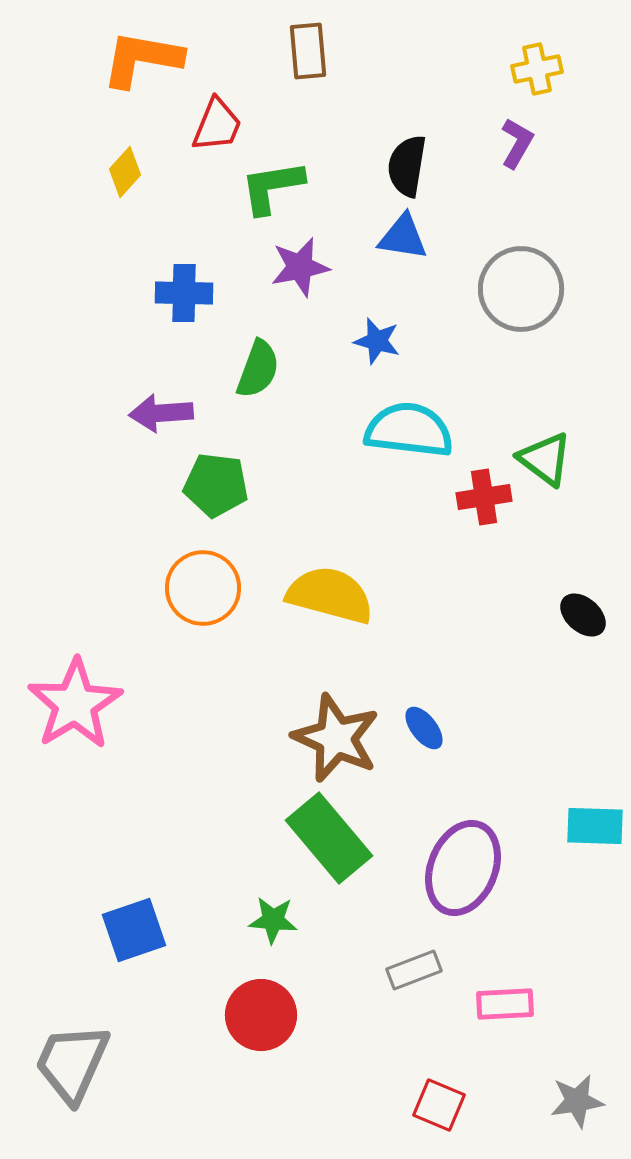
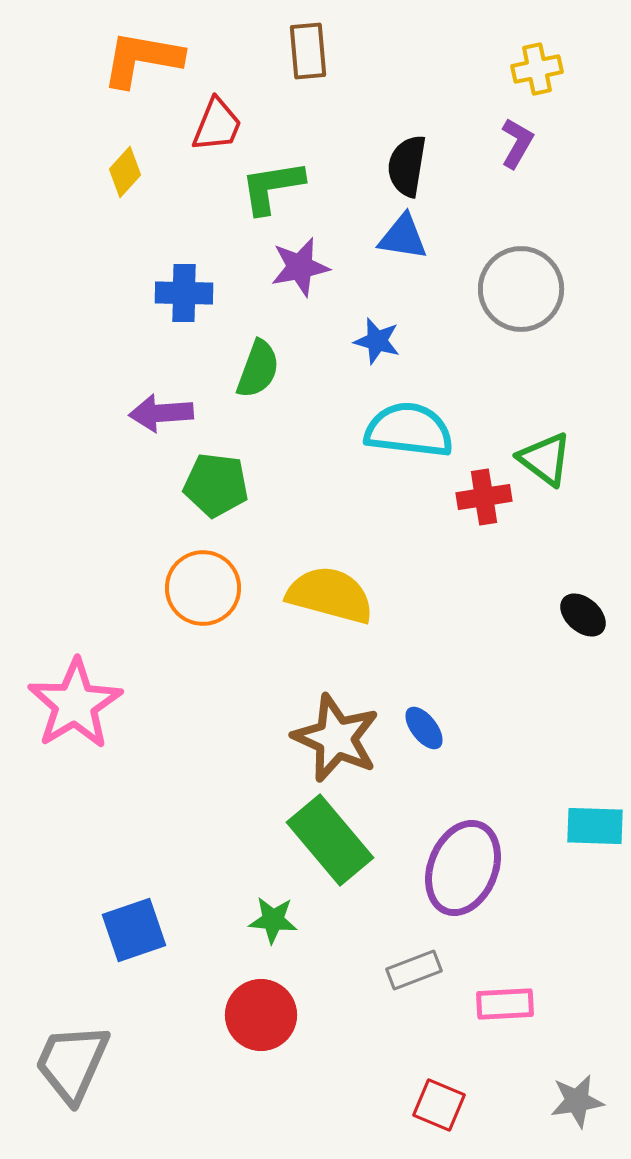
green rectangle: moved 1 px right, 2 px down
